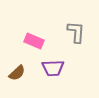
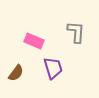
purple trapezoid: rotated 105 degrees counterclockwise
brown semicircle: moved 1 px left; rotated 12 degrees counterclockwise
